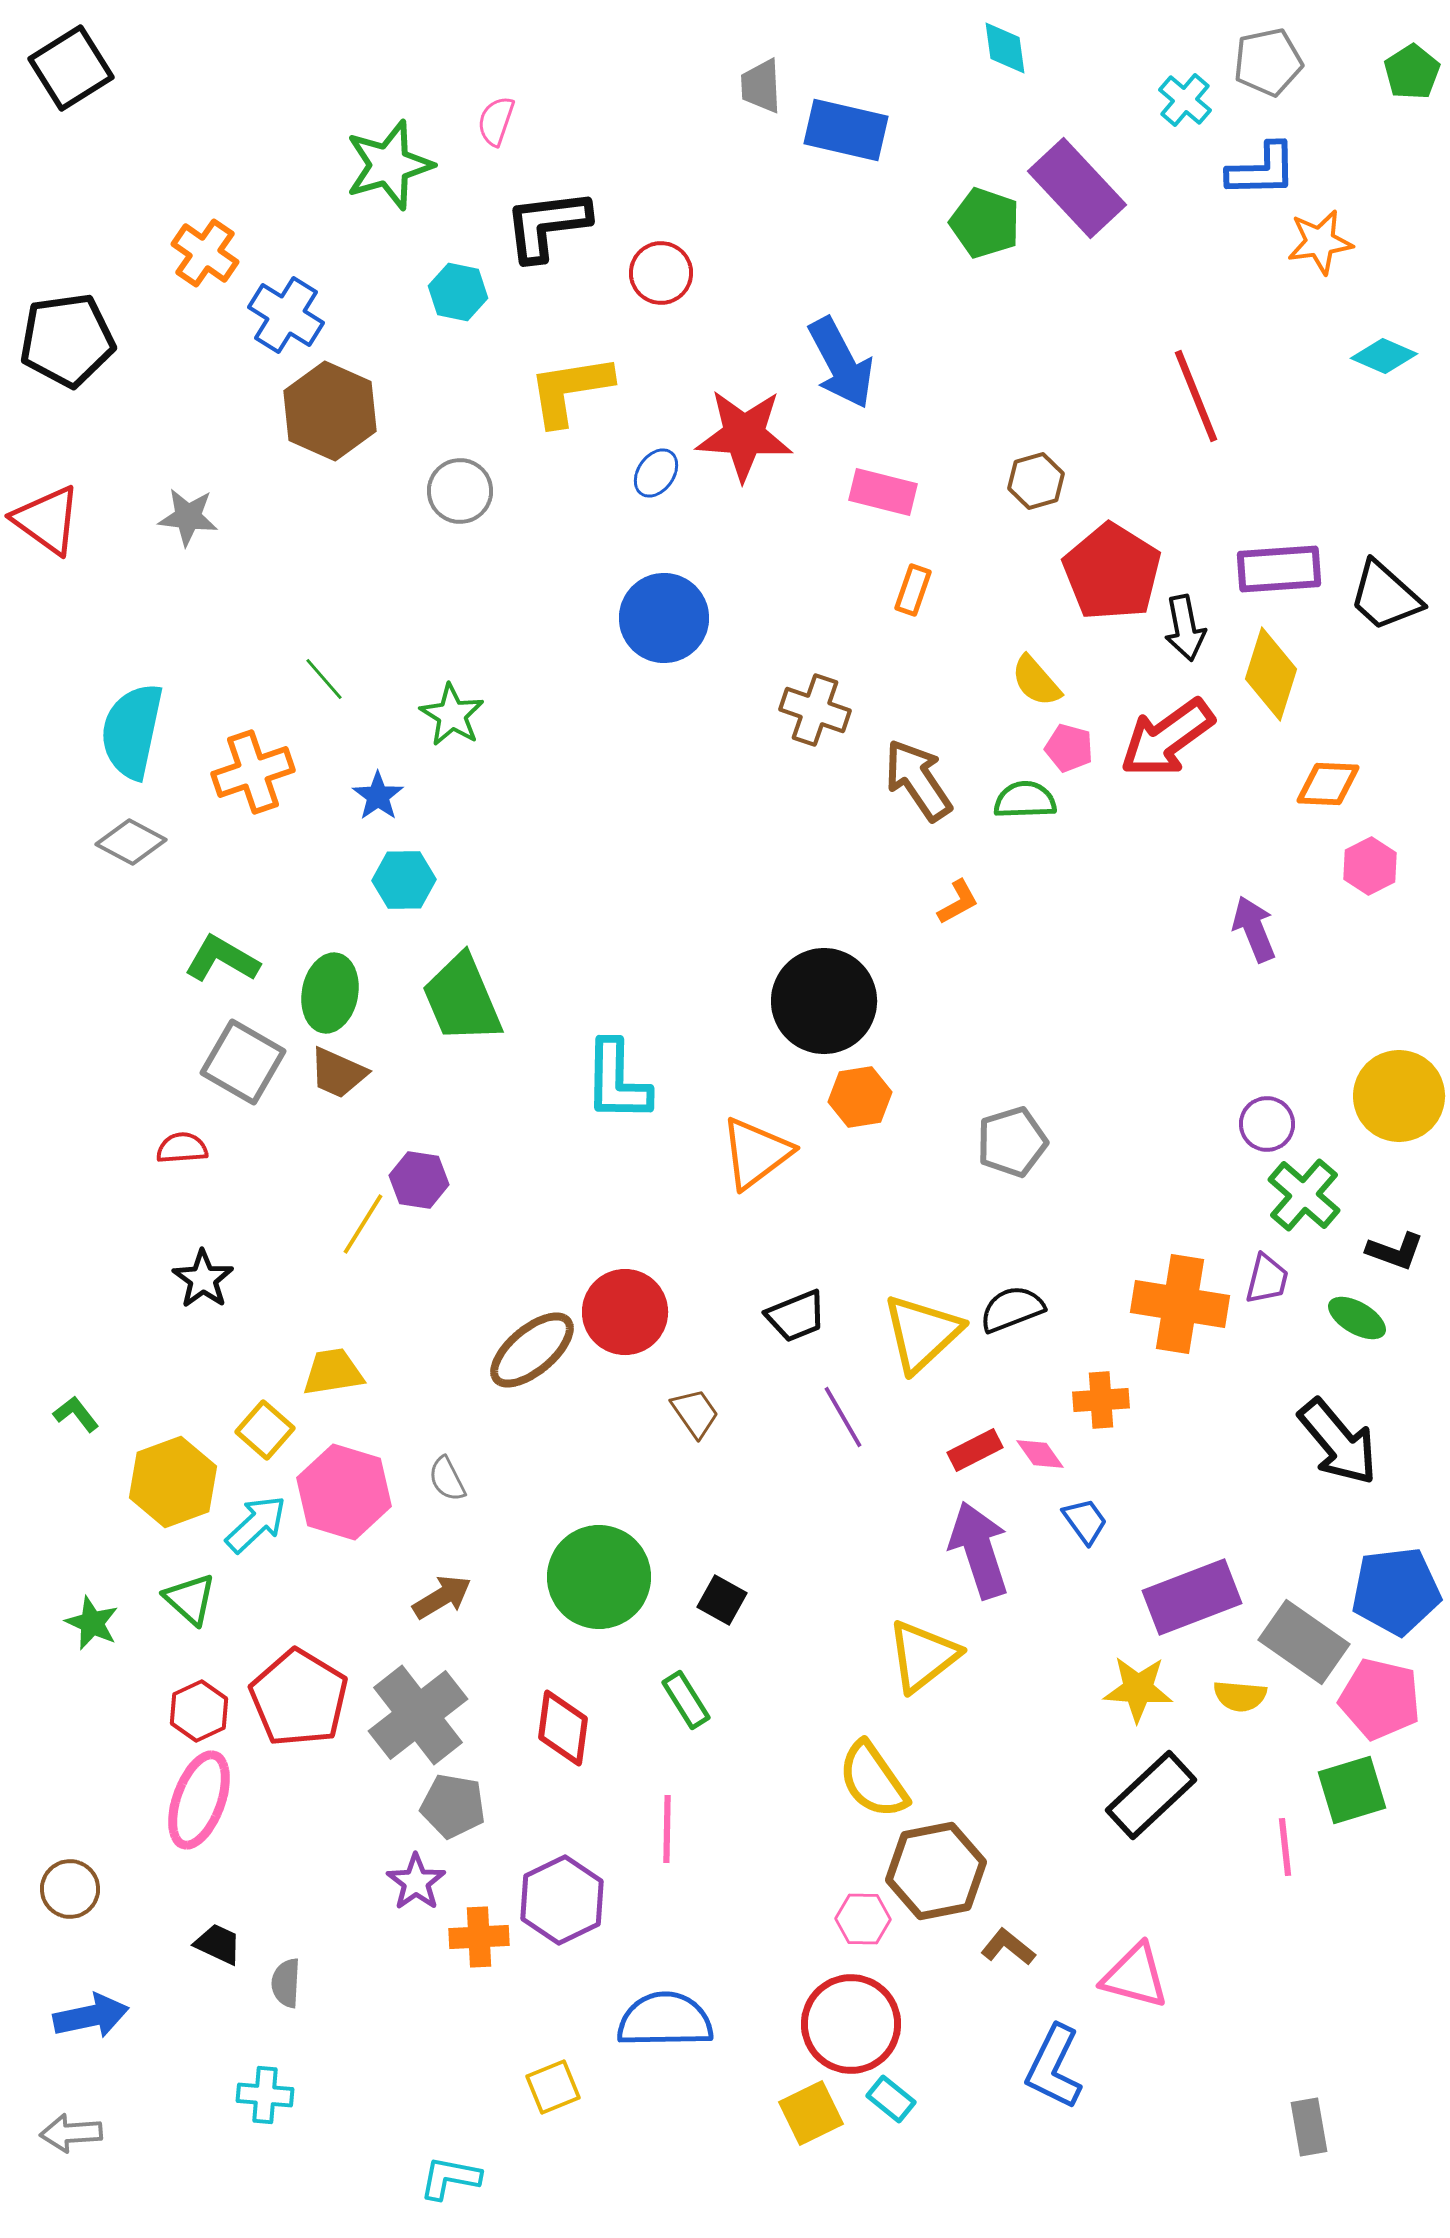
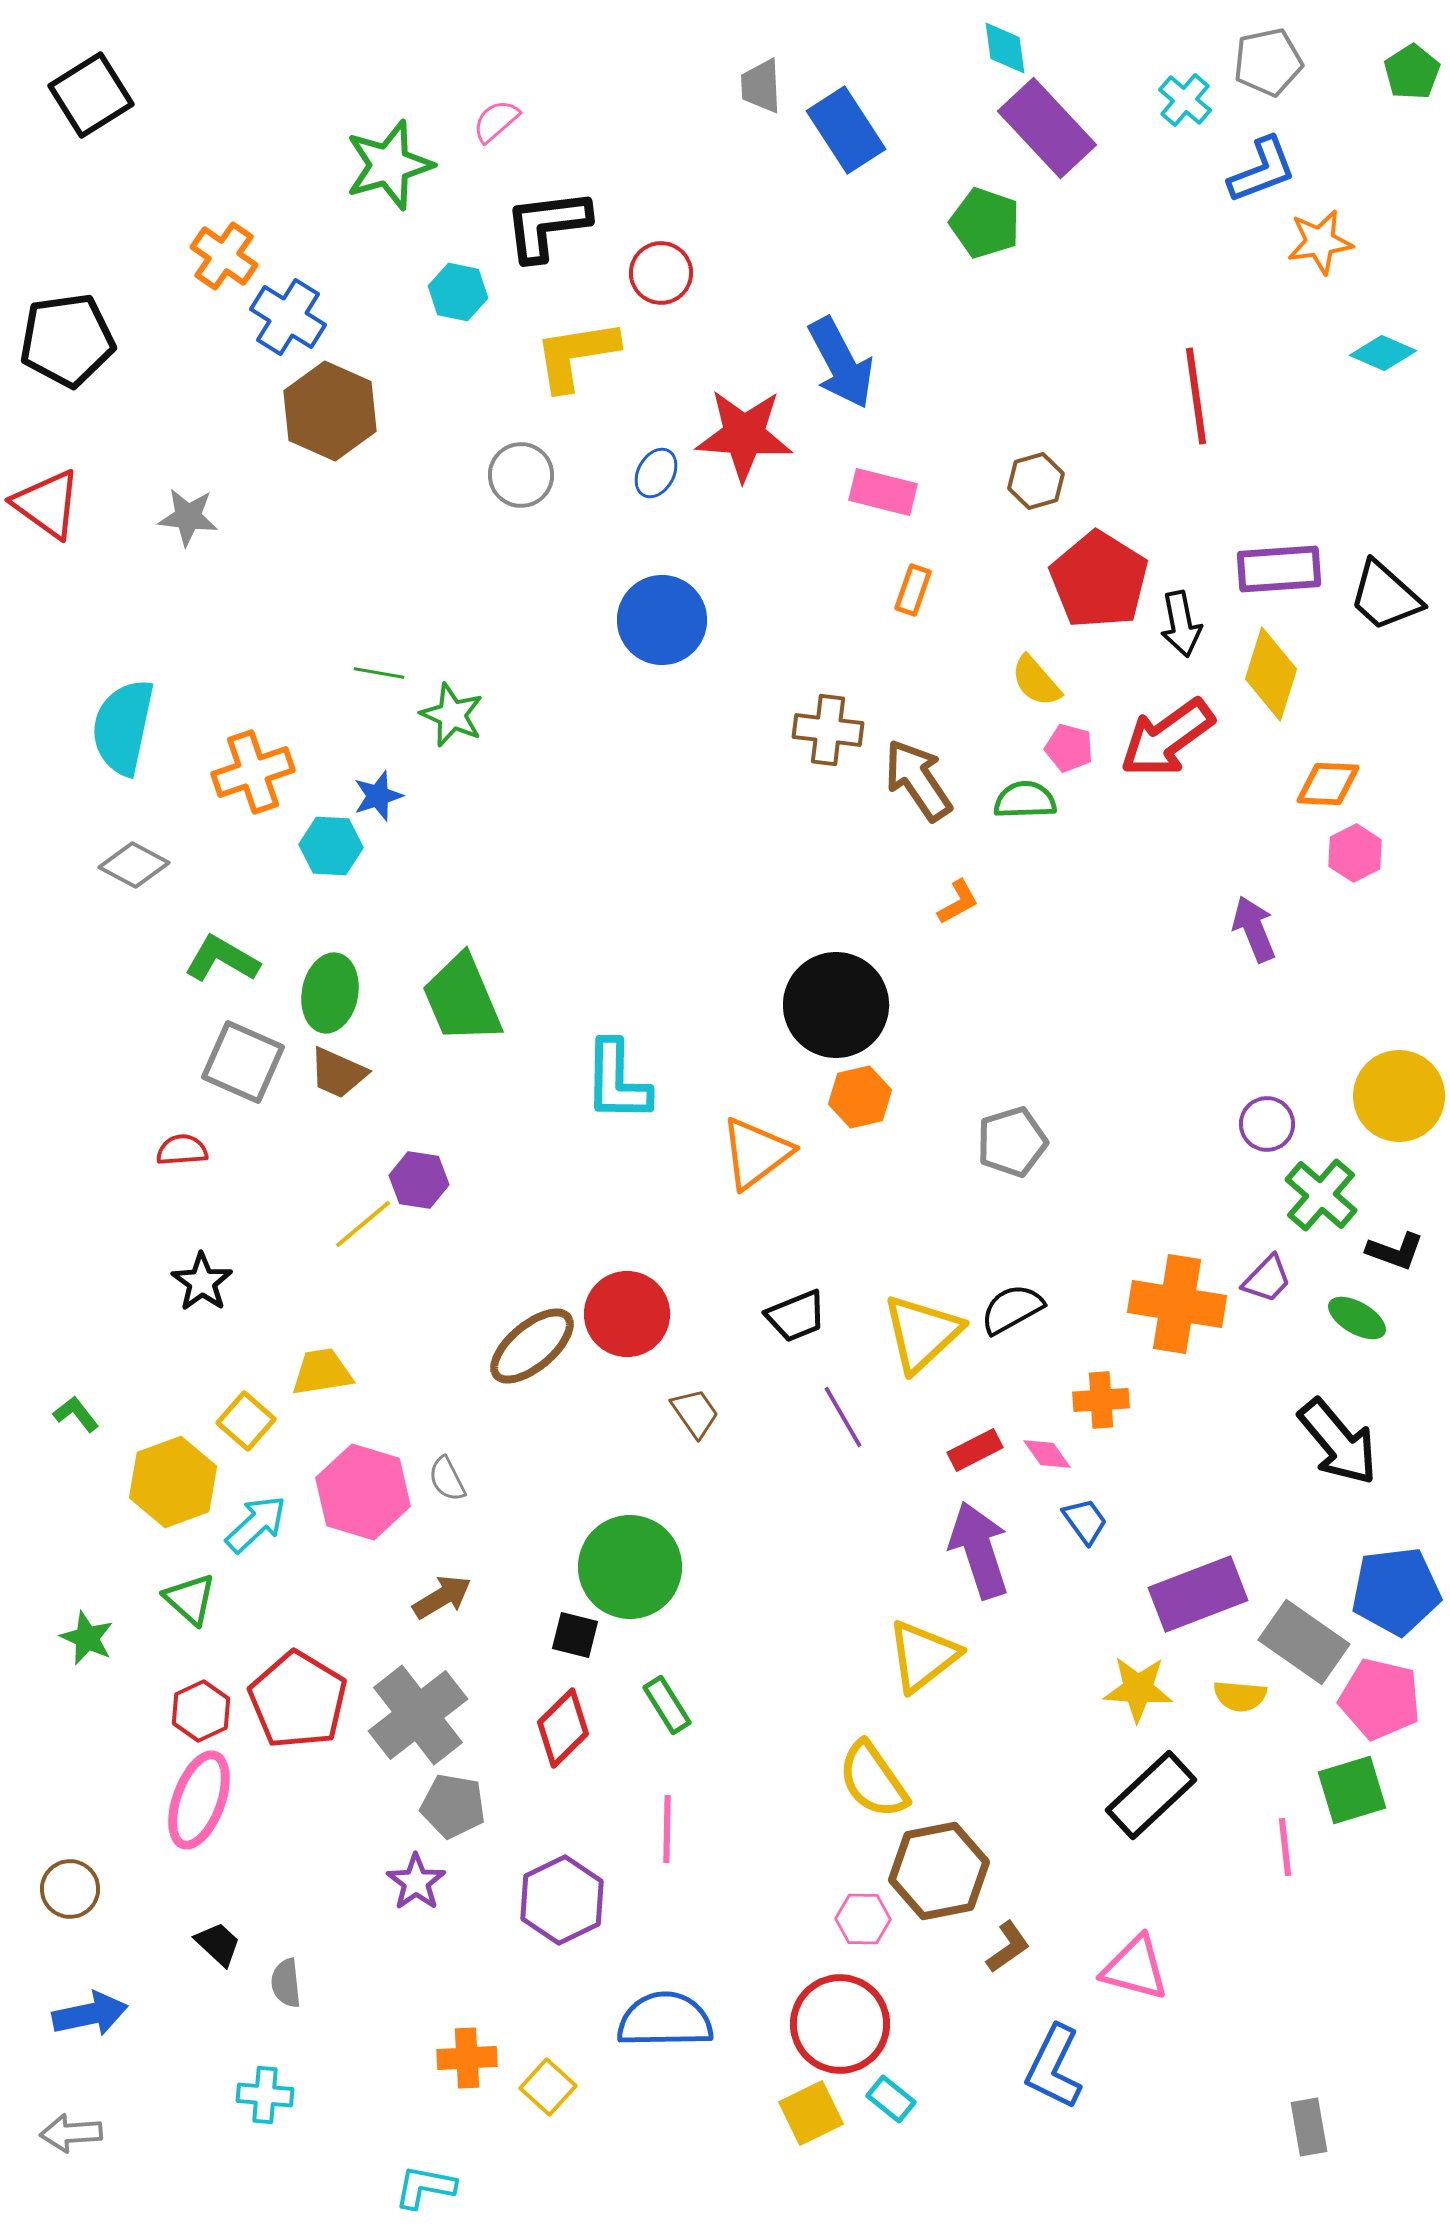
black square at (71, 68): moved 20 px right, 27 px down
pink semicircle at (496, 121): rotated 30 degrees clockwise
blue rectangle at (846, 130): rotated 44 degrees clockwise
blue L-shape at (1262, 170): rotated 20 degrees counterclockwise
purple rectangle at (1077, 188): moved 30 px left, 60 px up
orange cross at (205, 253): moved 19 px right, 3 px down
blue cross at (286, 315): moved 2 px right, 2 px down
cyan diamond at (1384, 356): moved 1 px left, 3 px up
yellow L-shape at (570, 390): moved 6 px right, 35 px up
red line at (1196, 396): rotated 14 degrees clockwise
blue ellipse at (656, 473): rotated 6 degrees counterclockwise
gray circle at (460, 491): moved 61 px right, 16 px up
red triangle at (47, 520): moved 16 px up
red pentagon at (1112, 572): moved 13 px left, 8 px down
blue circle at (664, 618): moved 2 px left, 2 px down
black arrow at (1185, 628): moved 4 px left, 4 px up
green line at (324, 679): moved 55 px right, 6 px up; rotated 39 degrees counterclockwise
brown cross at (815, 710): moved 13 px right, 20 px down; rotated 12 degrees counterclockwise
green star at (452, 715): rotated 8 degrees counterclockwise
cyan semicircle at (132, 731): moved 9 px left, 4 px up
blue star at (378, 796): rotated 18 degrees clockwise
gray diamond at (131, 842): moved 3 px right, 23 px down
pink hexagon at (1370, 866): moved 15 px left, 13 px up
cyan hexagon at (404, 880): moved 73 px left, 34 px up; rotated 4 degrees clockwise
black circle at (824, 1001): moved 12 px right, 4 px down
gray square at (243, 1062): rotated 6 degrees counterclockwise
orange hexagon at (860, 1097): rotated 4 degrees counterclockwise
red semicircle at (182, 1148): moved 2 px down
green cross at (1304, 1195): moved 17 px right
yellow line at (363, 1224): rotated 18 degrees clockwise
black star at (203, 1279): moved 1 px left, 3 px down
purple trapezoid at (1267, 1279): rotated 30 degrees clockwise
orange cross at (1180, 1304): moved 3 px left
black semicircle at (1012, 1309): rotated 8 degrees counterclockwise
red circle at (625, 1312): moved 2 px right, 2 px down
brown ellipse at (532, 1350): moved 4 px up
yellow trapezoid at (333, 1372): moved 11 px left
yellow square at (265, 1430): moved 19 px left, 9 px up
pink diamond at (1040, 1454): moved 7 px right
pink hexagon at (344, 1492): moved 19 px right
green circle at (599, 1577): moved 31 px right, 10 px up
purple rectangle at (1192, 1597): moved 6 px right, 3 px up
black square at (722, 1600): moved 147 px left, 35 px down; rotated 15 degrees counterclockwise
green star at (92, 1623): moved 5 px left, 15 px down
red pentagon at (299, 1698): moved 1 px left, 2 px down
green rectangle at (686, 1700): moved 19 px left, 5 px down
red hexagon at (199, 1711): moved 2 px right
red diamond at (563, 1728): rotated 38 degrees clockwise
brown hexagon at (936, 1871): moved 3 px right
orange cross at (479, 1937): moved 12 px left, 121 px down
black trapezoid at (218, 1944): rotated 18 degrees clockwise
brown L-shape at (1008, 1947): rotated 106 degrees clockwise
pink triangle at (1135, 1976): moved 8 px up
gray semicircle at (286, 1983): rotated 9 degrees counterclockwise
blue arrow at (91, 2016): moved 1 px left, 2 px up
red circle at (851, 2024): moved 11 px left
yellow square at (553, 2087): moved 5 px left; rotated 26 degrees counterclockwise
cyan L-shape at (450, 2178): moved 25 px left, 9 px down
